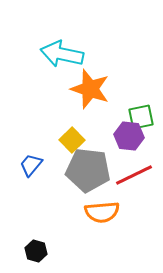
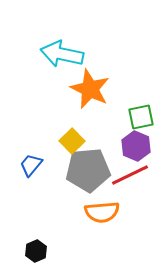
orange star: rotated 6 degrees clockwise
purple hexagon: moved 7 px right, 10 px down; rotated 16 degrees clockwise
yellow square: moved 1 px down
gray pentagon: rotated 12 degrees counterclockwise
red line: moved 4 px left
black hexagon: rotated 20 degrees clockwise
